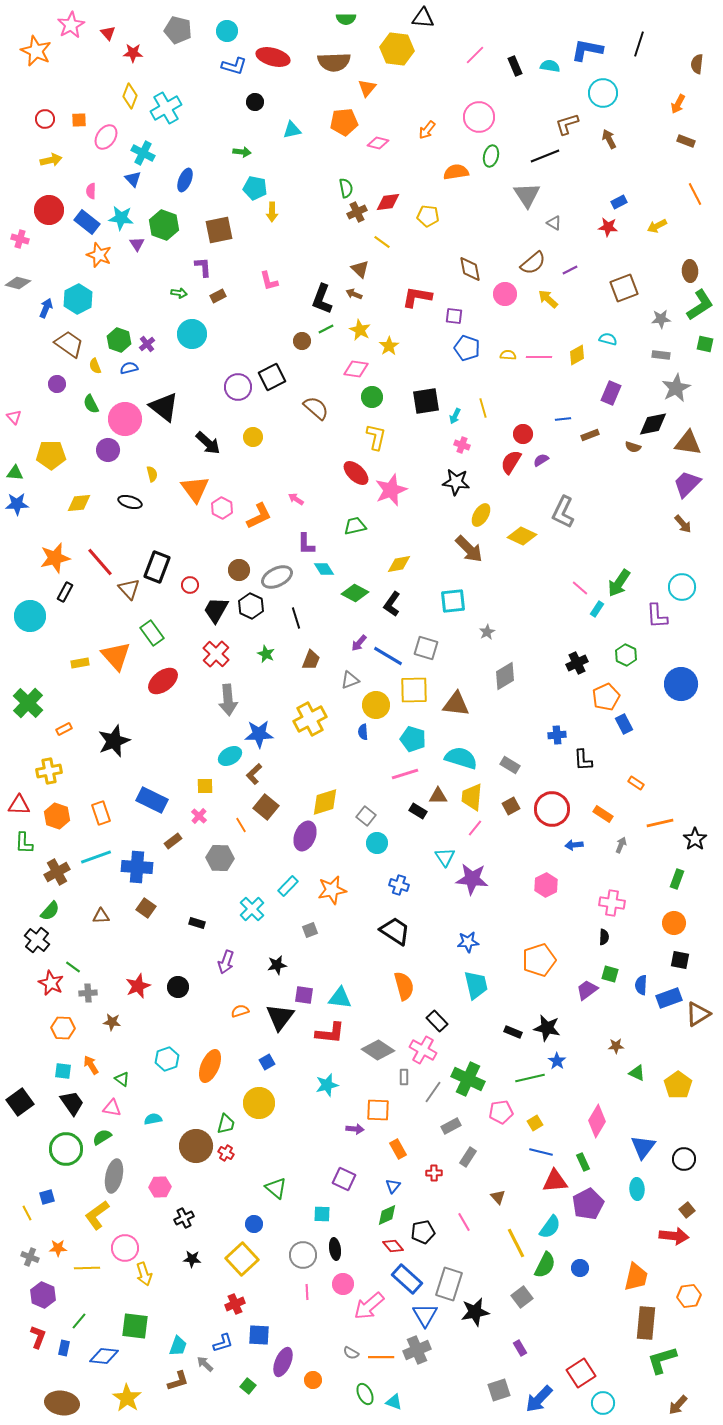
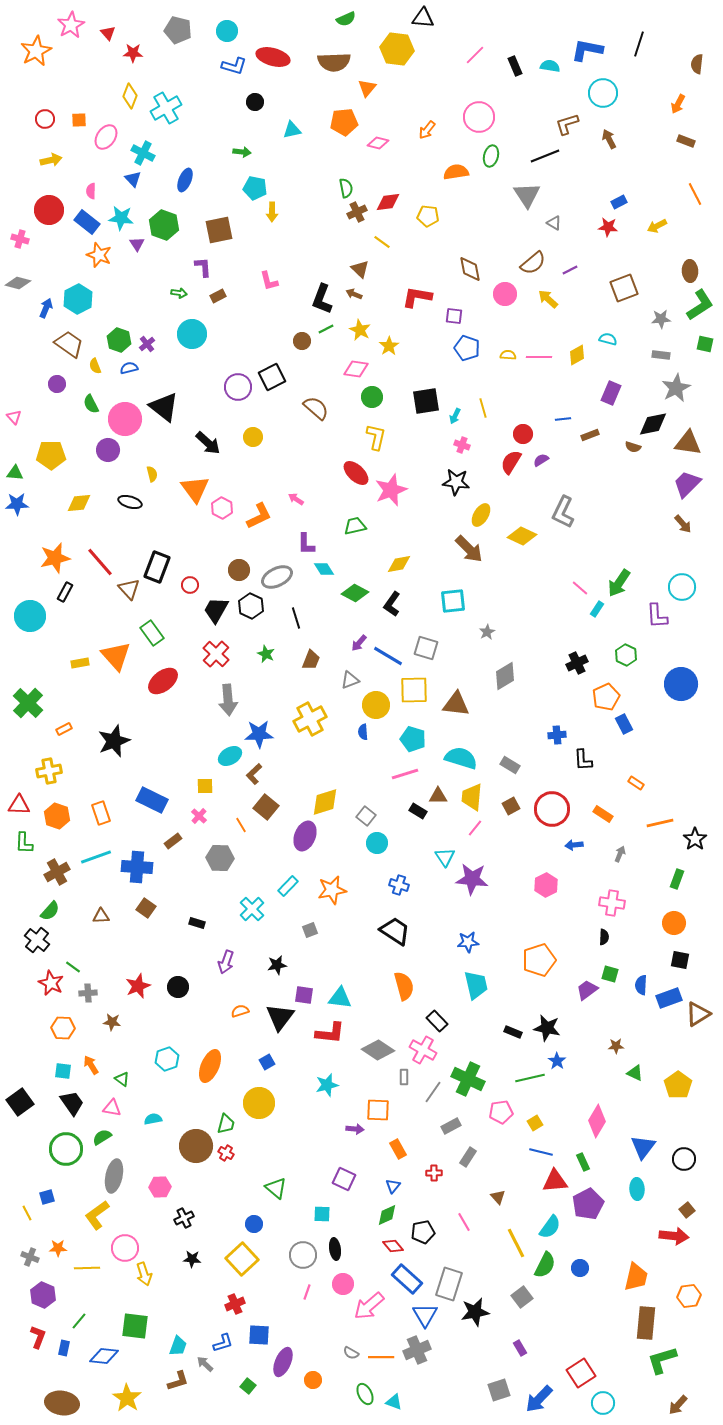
green semicircle at (346, 19): rotated 24 degrees counterclockwise
orange star at (36, 51): rotated 20 degrees clockwise
gray arrow at (621, 845): moved 1 px left, 9 px down
green triangle at (637, 1073): moved 2 px left
pink line at (307, 1292): rotated 21 degrees clockwise
